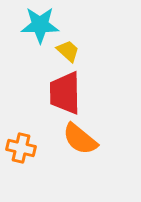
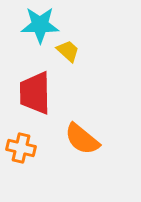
red trapezoid: moved 30 px left
orange semicircle: moved 2 px right
